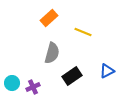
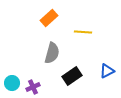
yellow line: rotated 18 degrees counterclockwise
